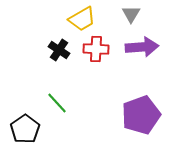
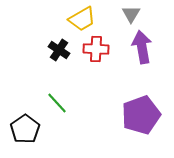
purple arrow: rotated 96 degrees counterclockwise
